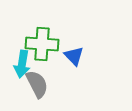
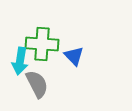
cyan arrow: moved 2 px left, 3 px up
